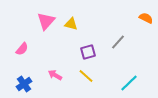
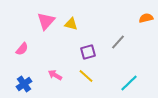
orange semicircle: rotated 40 degrees counterclockwise
